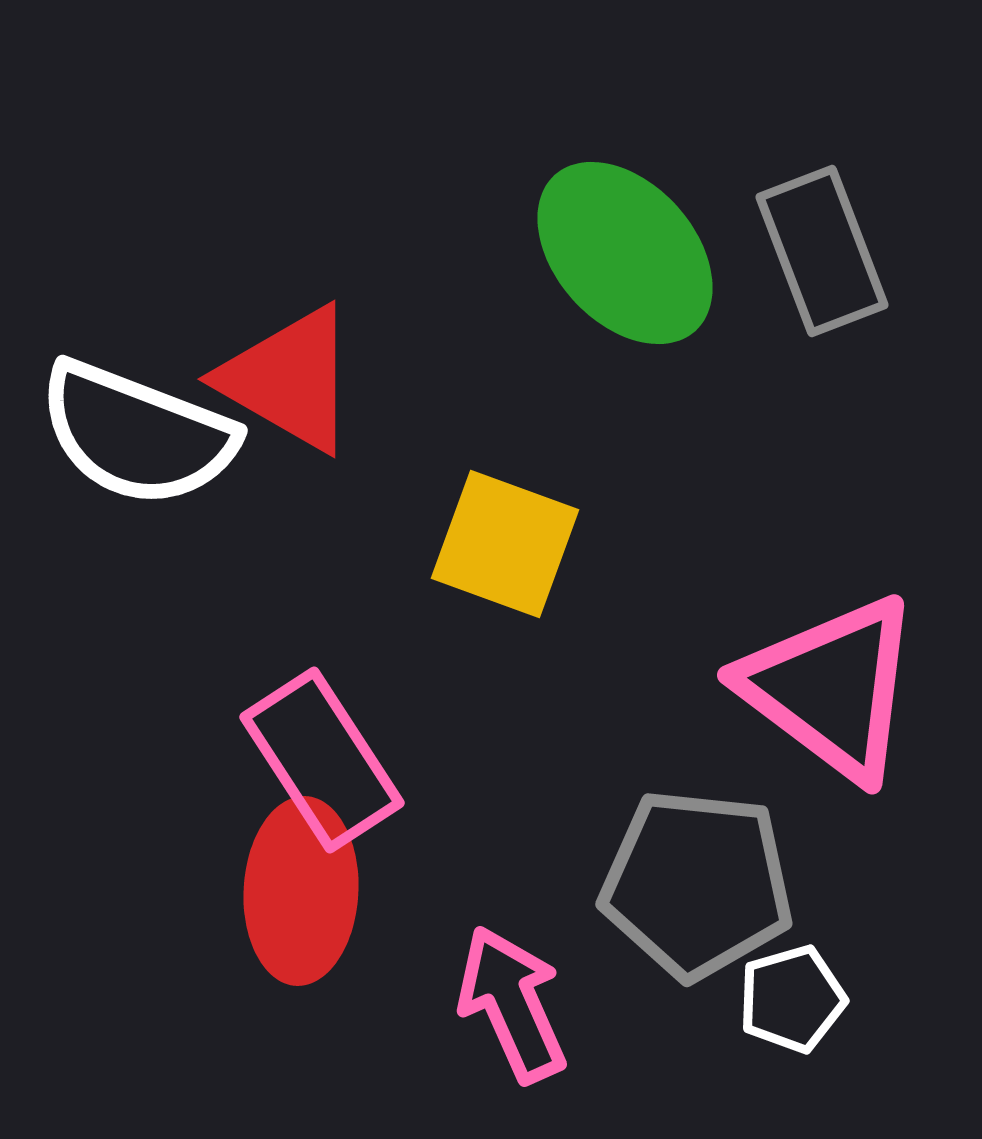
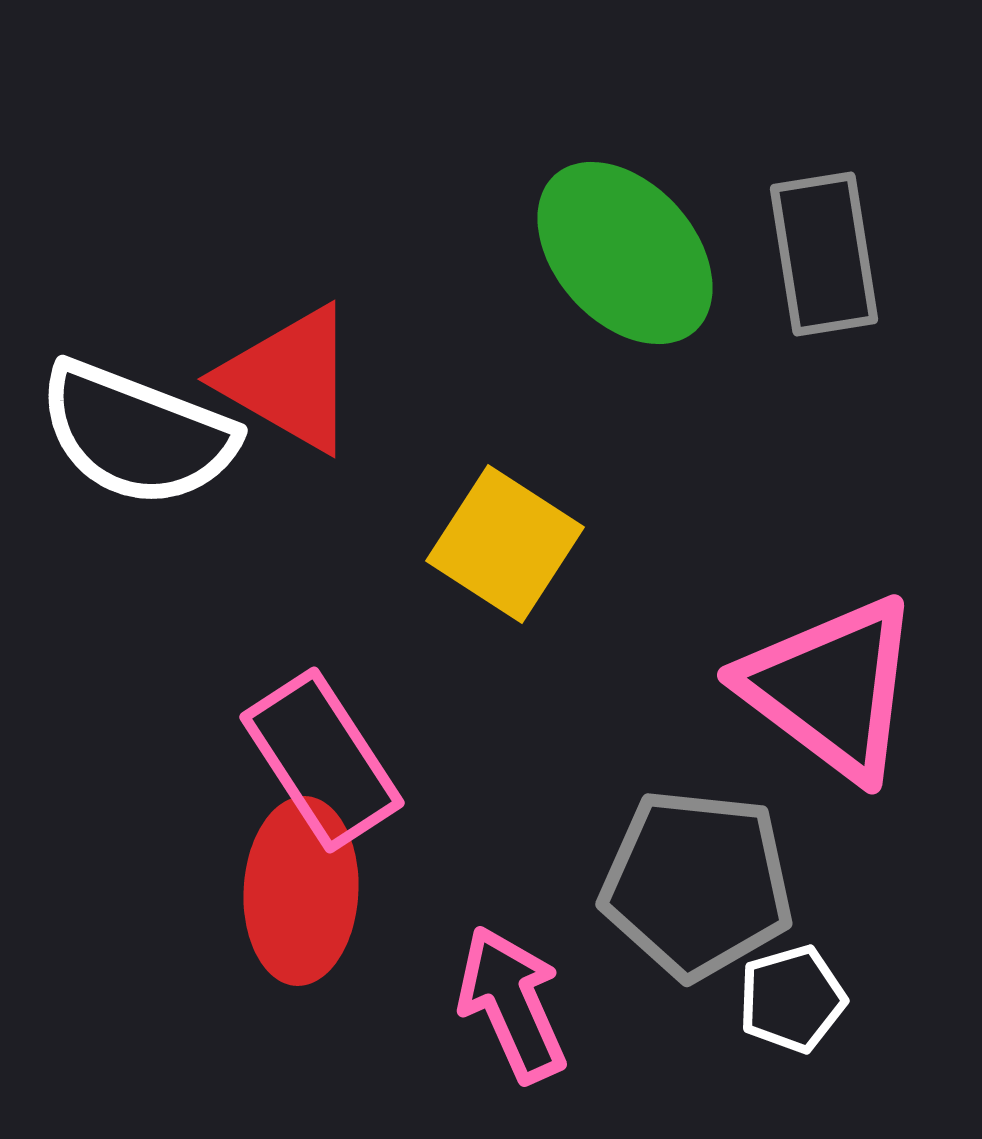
gray rectangle: moved 2 px right, 3 px down; rotated 12 degrees clockwise
yellow square: rotated 13 degrees clockwise
